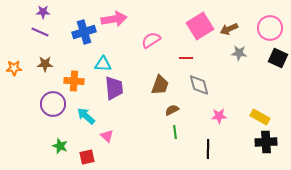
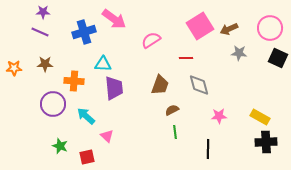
pink arrow: rotated 45 degrees clockwise
